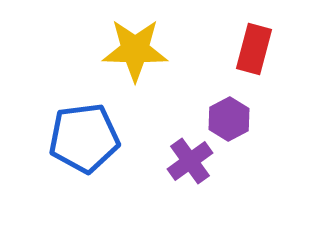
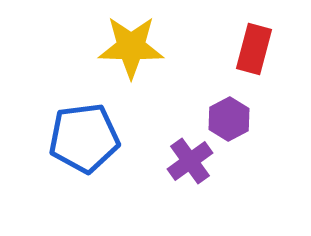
yellow star: moved 4 px left, 3 px up
